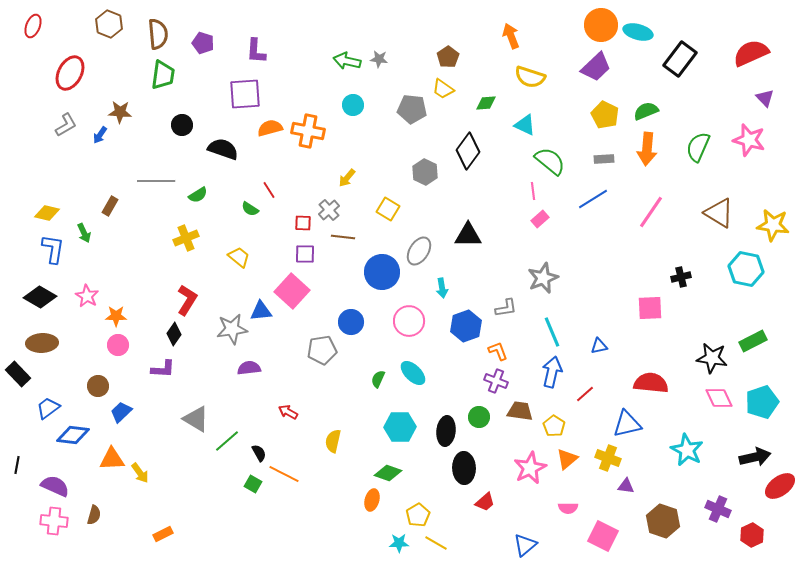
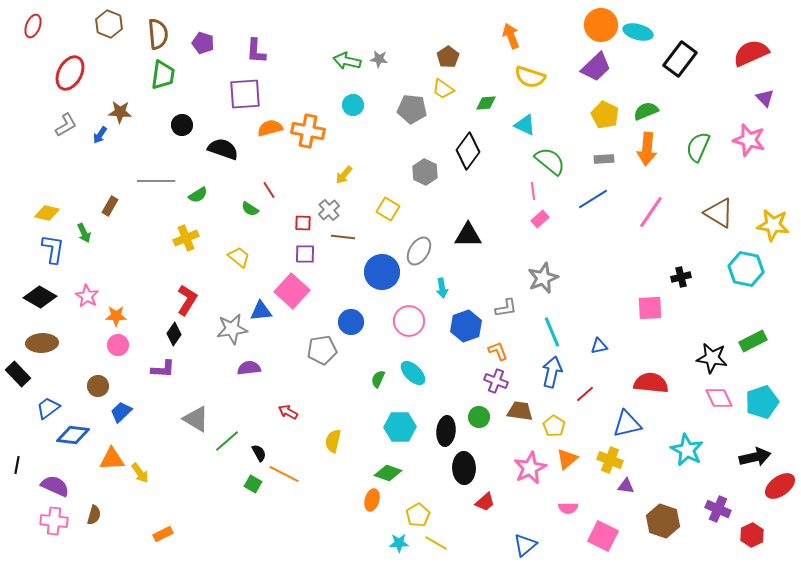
yellow arrow at (347, 178): moved 3 px left, 3 px up
yellow cross at (608, 458): moved 2 px right, 2 px down
